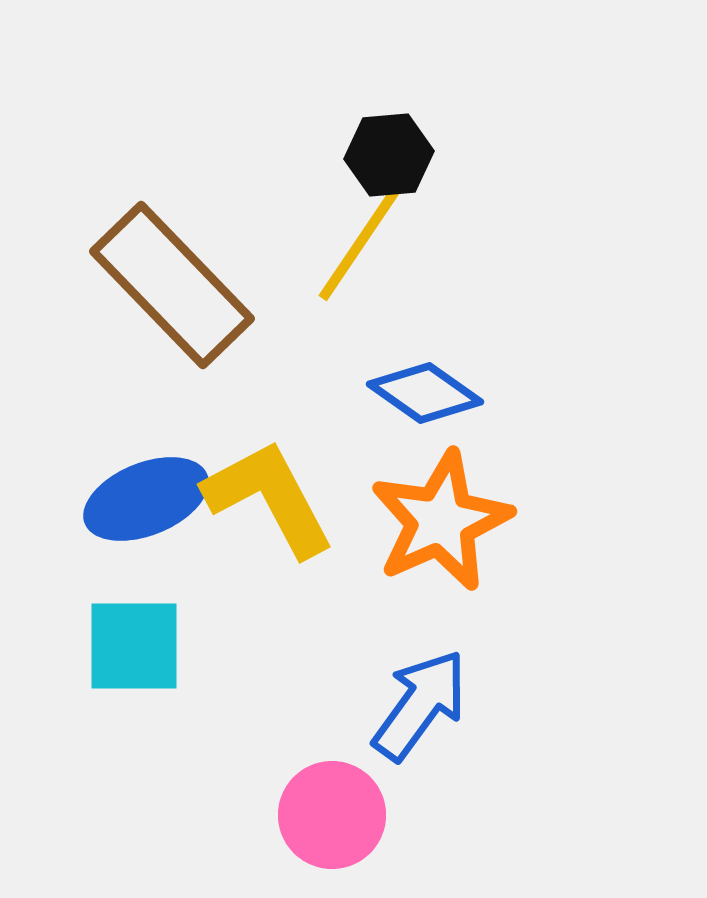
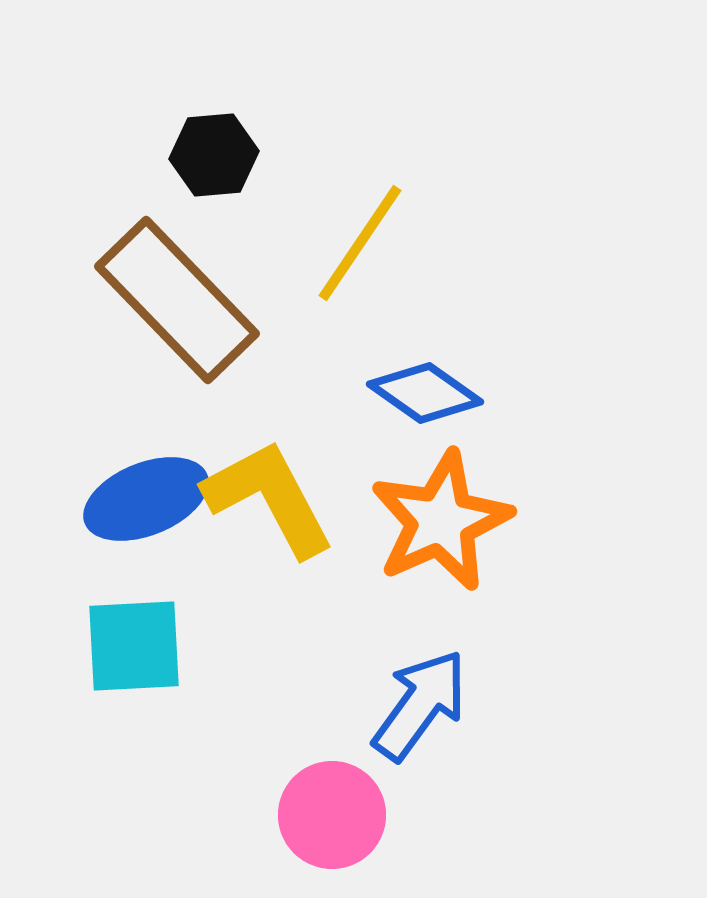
black hexagon: moved 175 px left
brown rectangle: moved 5 px right, 15 px down
cyan square: rotated 3 degrees counterclockwise
